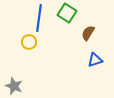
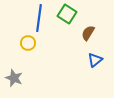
green square: moved 1 px down
yellow circle: moved 1 px left, 1 px down
blue triangle: rotated 21 degrees counterclockwise
gray star: moved 8 px up
